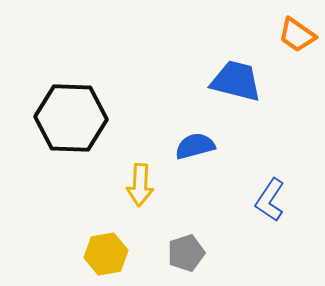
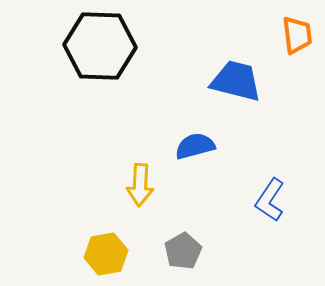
orange trapezoid: rotated 132 degrees counterclockwise
black hexagon: moved 29 px right, 72 px up
gray pentagon: moved 3 px left, 2 px up; rotated 12 degrees counterclockwise
